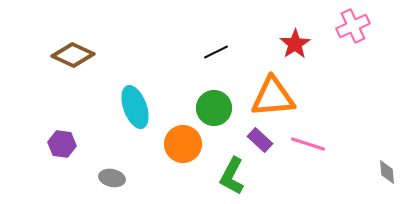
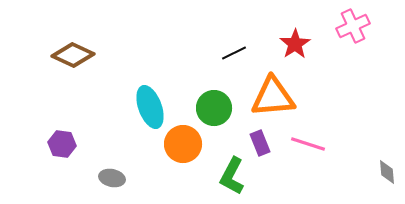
black line: moved 18 px right, 1 px down
cyan ellipse: moved 15 px right
purple rectangle: moved 3 px down; rotated 25 degrees clockwise
